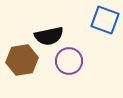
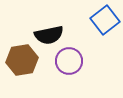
blue square: rotated 32 degrees clockwise
black semicircle: moved 1 px up
